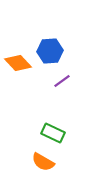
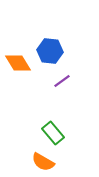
blue hexagon: rotated 10 degrees clockwise
orange diamond: rotated 12 degrees clockwise
green rectangle: rotated 25 degrees clockwise
